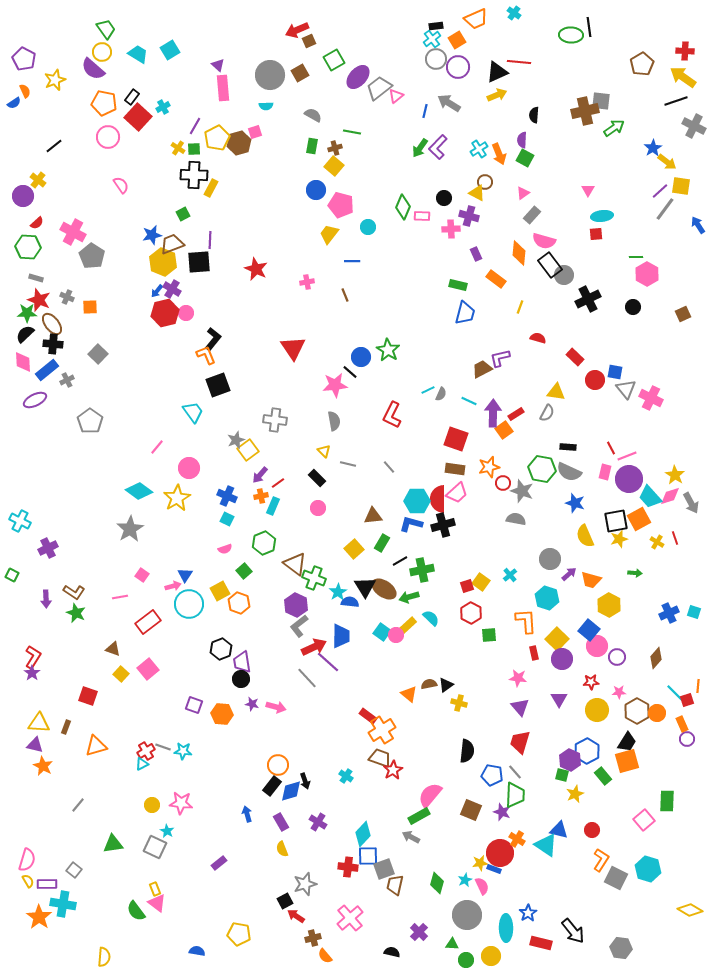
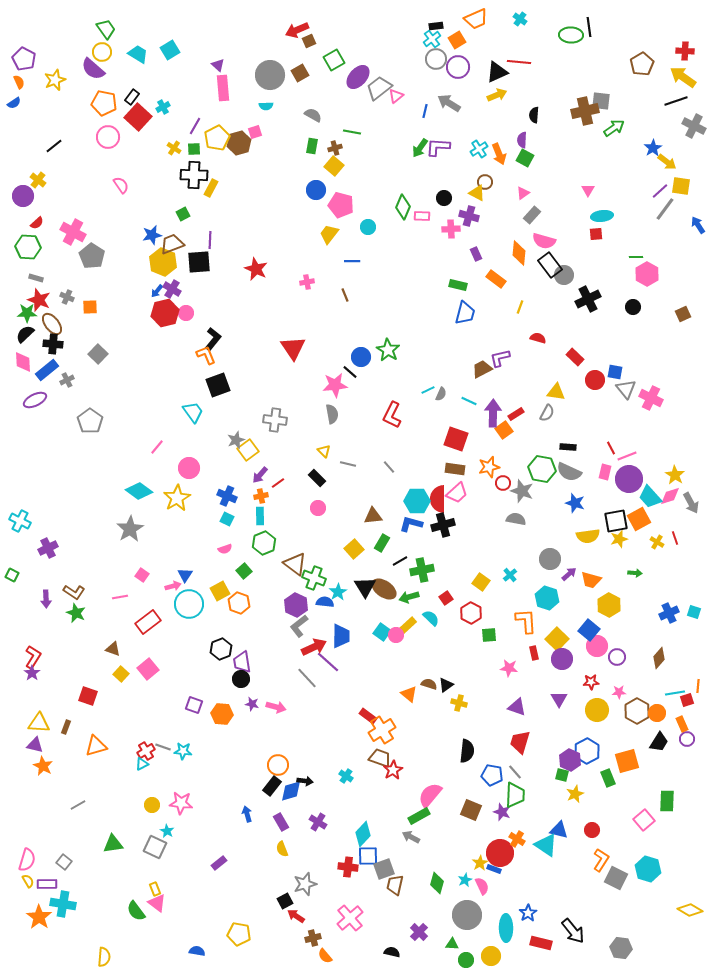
cyan cross at (514, 13): moved 6 px right, 6 px down
orange semicircle at (25, 91): moved 6 px left, 9 px up
purple L-shape at (438, 147): rotated 50 degrees clockwise
yellow cross at (178, 148): moved 4 px left
gray semicircle at (334, 421): moved 2 px left, 7 px up
cyan rectangle at (273, 506): moved 13 px left, 10 px down; rotated 24 degrees counterclockwise
yellow semicircle at (585, 536): moved 3 px right; rotated 75 degrees counterclockwise
red square at (467, 586): moved 21 px left, 12 px down; rotated 16 degrees counterclockwise
blue semicircle at (350, 602): moved 25 px left
brown diamond at (656, 658): moved 3 px right
pink star at (518, 678): moved 9 px left, 10 px up
brown semicircle at (429, 684): rotated 28 degrees clockwise
cyan line at (675, 693): rotated 54 degrees counterclockwise
purple triangle at (520, 707): moved 3 px left; rotated 30 degrees counterclockwise
black trapezoid at (627, 742): moved 32 px right
green rectangle at (603, 776): moved 5 px right, 2 px down; rotated 18 degrees clockwise
black arrow at (305, 781): rotated 63 degrees counterclockwise
gray line at (78, 805): rotated 21 degrees clockwise
yellow star at (480, 863): rotated 21 degrees counterclockwise
gray square at (74, 870): moved 10 px left, 8 px up
